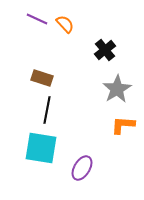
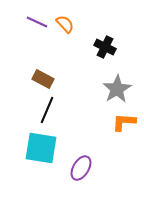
purple line: moved 3 px down
black cross: moved 3 px up; rotated 25 degrees counterclockwise
brown rectangle: moved 1 px right, 1 px down; rotated 10 degrees clockwise
black line: rotated 12 degrees clockwise
orange L-shape: moved 1 px right, 3 px up
purple ellipse: moved 1 px left
